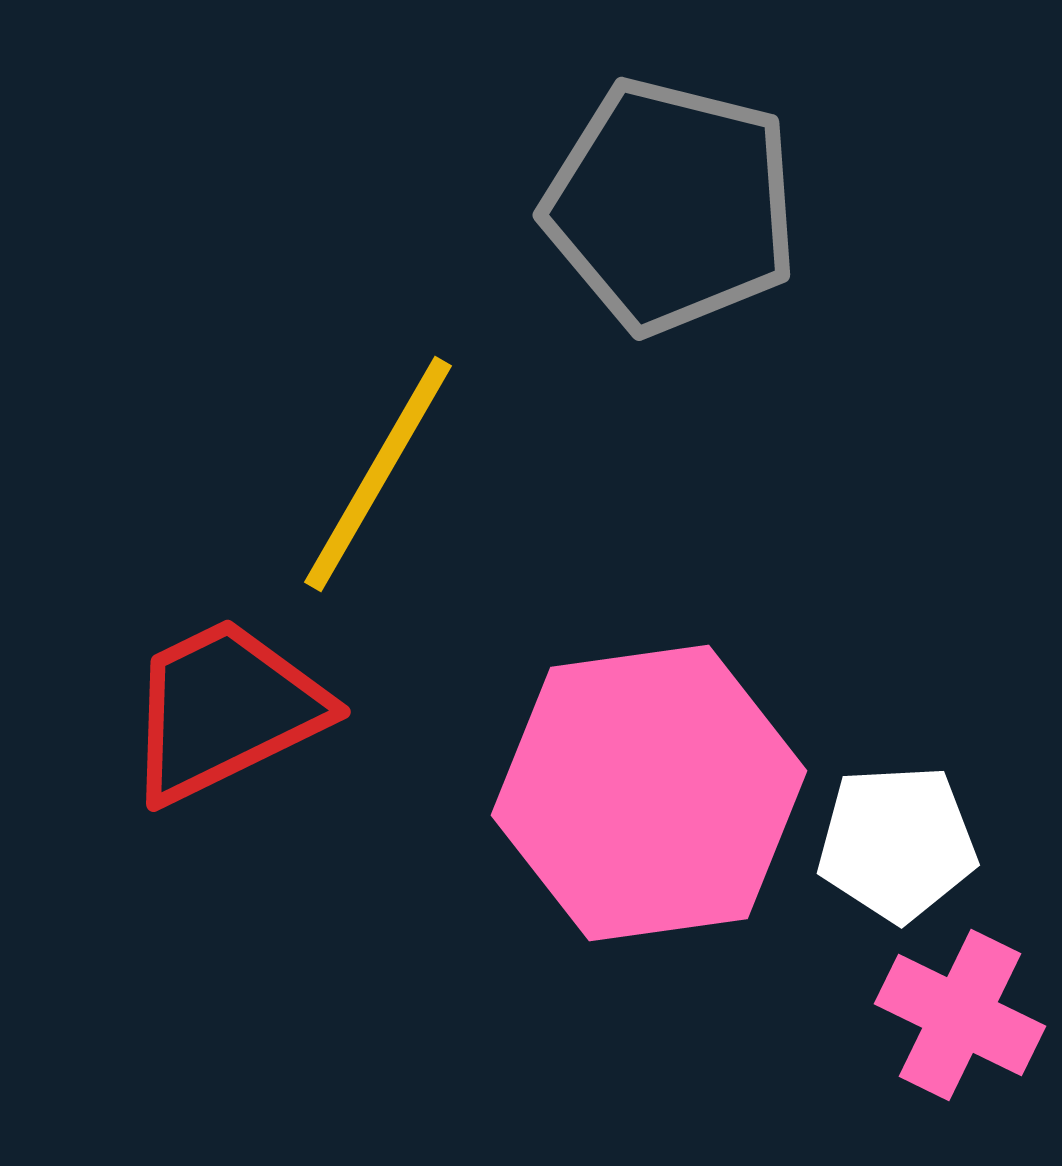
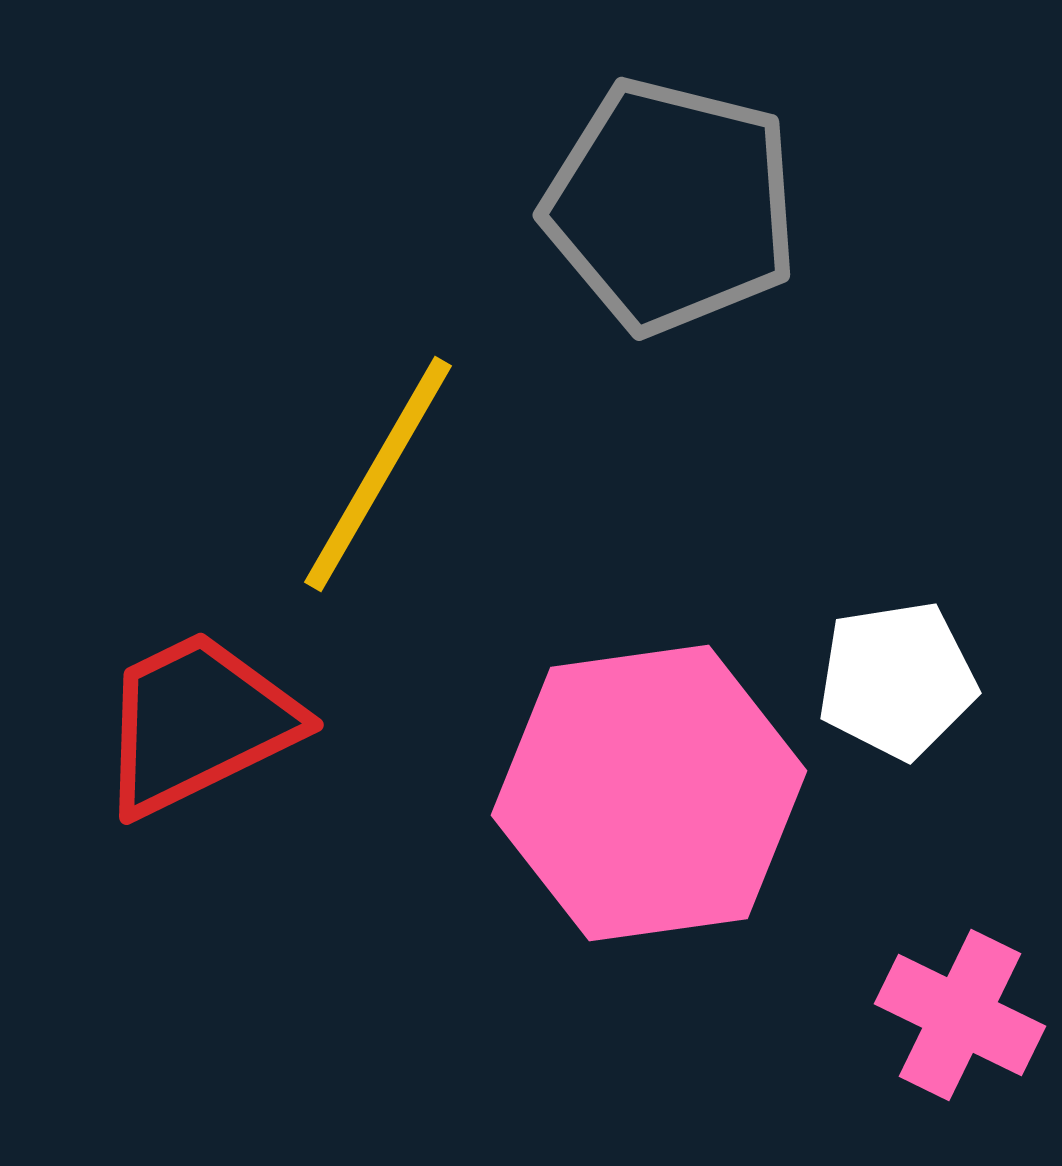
red trapezoid: moved 27 px left, 13 px down
white pentagon: moved 163 px up; rotated 6 degrees counterclockwise
